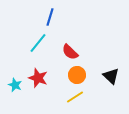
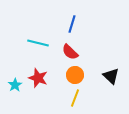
blue line: moved 22 px right, 7 px down
cyan line: rotated 65 degrees clockwise
orange circle: moved 2 px left
cyan star: rotated 16 degrees clockwise
yellow line: moved 1 px down; rotated 36 degrees counterclockwise
